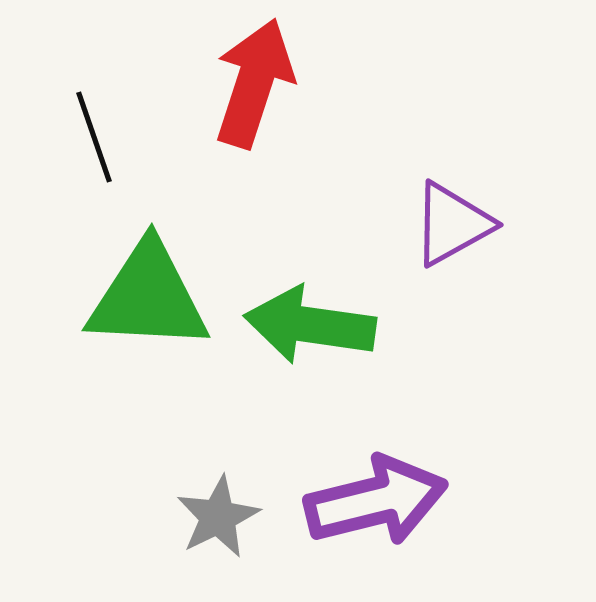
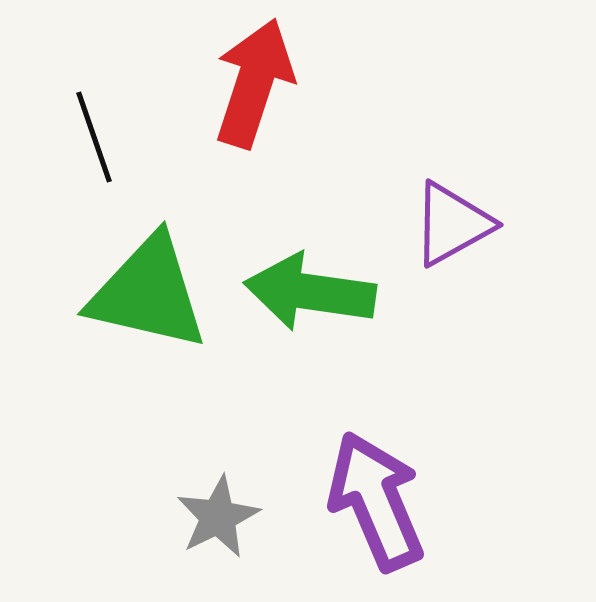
green triangle: moved 4 px up; rotated 10 degrees clockwise
green arrow: moved 33 px up
purple arrow: rotated 99 degrees counterclockwise
